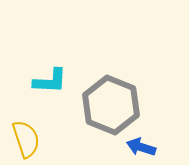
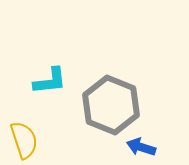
cyan L-shape: rotated 9 degrees counterclockwise
yellow semicircle: moved 2 px left, 1 px down
